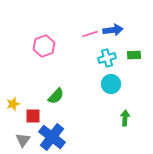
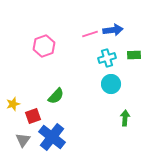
red square: rotated 21 degrees counterclockwise
